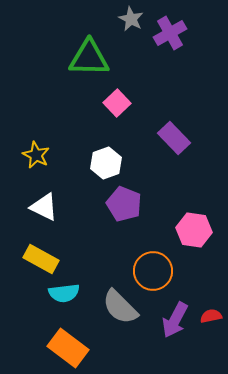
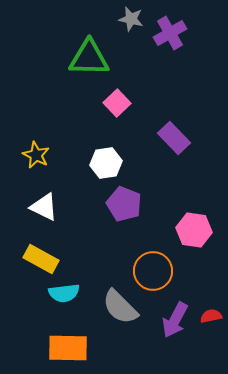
gray star: rotated 15 degrees counterclockwise
white hexagon: rotated 12 degrees clockwise
orange rectangle: rotated 36 degrees counterclockwise
